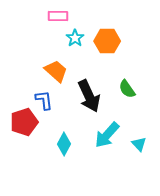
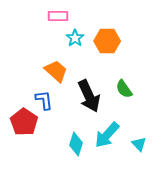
green semicircle: moved 3 px left
red pentagon: rotated 20 degrees counterclockwise
cyan diamond: moved 12 px right; rotated 10 degrees counterclockwise
